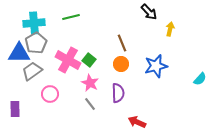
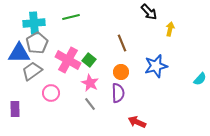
gray pentagon: moved 1 px right
orange circle: moved 8 px down
pink circle: moved 1 px right, 1 px up
